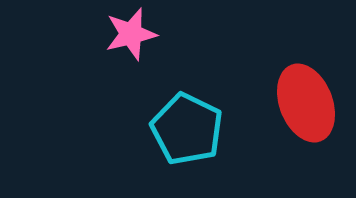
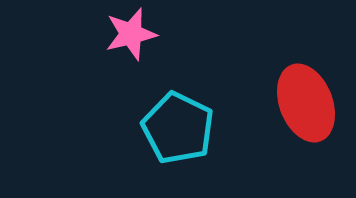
cyan pentagon: moved 9 px left, 1 px up
